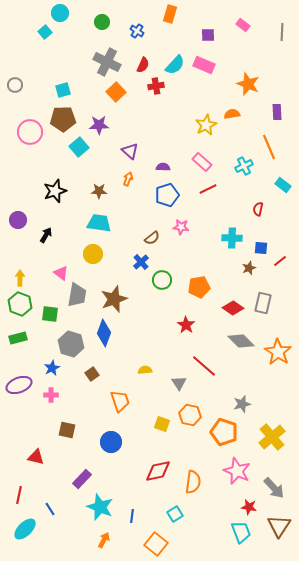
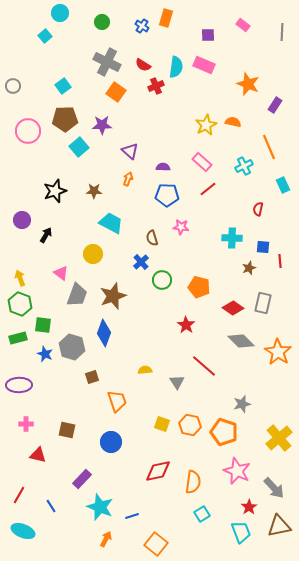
orange rectangle at (170, 14): moved 4 px left, 4 px down
blue cross at (137, 31): moved 5 px right, 5 px up
cyan square at (45, 32): moved 4 px down
red semicircle at (143, 65): rotated 98 degrees clockwise
cyan semicircle at (175, 65): moved 1 px right, 2 px down; rotated 35 degrees counterclockwise
gray circle at (15, 85): moved 2 px left, 1 px down
red cross at (156, 86): rotated 14 degrees counterclockwise
cyan square at (63, 90): moved 4 px up; rotated 21 degrees counterclockwise
orange square at (116, 92): rotated 12 degrees counterclockwise
purple rectangle at (277, 112): moved 2 px left, 7 px up; rotated 35 degrees clockwise
orange semicircle at (232, 114): moved 1 px right, 8 px down; rotated 21 degrees clockwise
brown pentagon at (63, 119): moved 2 px right
purple star at (99, 125): moved 3 px right
pink circle at (30, 132): moved 2 px left, 1 px up
cyan rectangle at (283, 185): rotated 28 degrees clockwise
red line at (208, 189): rotated 12 degrees counterclockwise
brown star at (99, 191): moved 5 px left
blue pentagon at (167, 195): rotated 20 degrees clockwise
purple circle at (18, 220): moved 4 px right
cyan trapezoid at (99, 223): moved 12 px right; rotated 20 degrees clockwise
brown semicircle at (152, 238): rotated 112 degrees clockwise
blue square at (261, 248): moved 2 px right, 1 px up
red line at (280, 261): rotated 56 degrees counterclockwise
yellow arrow at (20, 278): rotated 21 degrees counterclockwise
orange pentagon at (199, 287): rotated 25 degrees clockwise
gray trapezoid at (77, 295): rotated 10 degrees clockwise
brown star at (114, 299): moved 1 px left, 3 px up
green square at (50, 314): moved 7 px left, 11 px down
gray hexagon at (71, 344): moved 1 px right, 3 px down
blue star at (52, 368): moved 7 px left, 14 px up; rotated 21 degrees counterclockwise
brown square at (92, 374): moved 3 px down; rotated 16 degrees clockwise
gray triangle at (179, 383): moved 2 px left, 1 px up
purple ellipse at (19, 385): rotated 20 degrees clockwise
pink cross at (51, 395): moved 25 px left, 29 px down
orange trapezoid at (120, 401): moved 3 px left
orange hexagon at (190, 415): moved 10 px down
yellow cross at (272, 437): moved 7 px right, 1 px down
red triangle at (36, 457): moved 2 px right, 2 px up
red line at (19, 495): rotated 18 degrees clockwise
red star at (249, 507): rotated 28 degrees clockwise
blue line at (50, 509): moved 1 px right, 3 px up
cyan square at (175, 514): moved 27 px right
blue line at (132, 516): rotated 64 degrees clockwise
brown triangle at (279, 526): rotated 45 degrees clockwise
cyan ellipse at (25, 529): moved 2 px left, 2 px down; rotated 65 degrees clockwise
orange arrow at (104, 540): moved 2 px right, 1 px up
